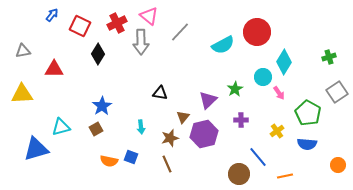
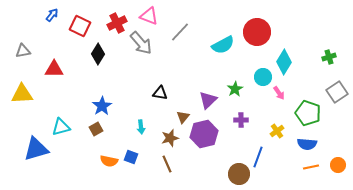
pink triangle: rotated 18 degrees counterclockwise
gray arrow: moved 1 px down; rotated 40 degrees counterclockwise
green pentagon: rotated 10 degrees counterclockwise
blue line: rotated 60 degrees clockwise
orange line: moved 26 px right, 9 px up
